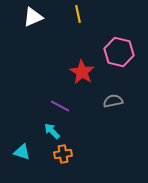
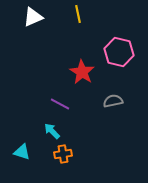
purple line: moved 2 px up
